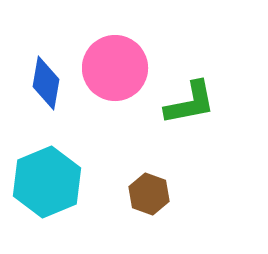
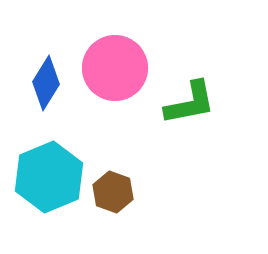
blue diamond: rotated 22 degrees clockwise
cyan hexagon: moved 2 px right, 5 px up
brown hexagon: moved 36 px left, 2 px up
